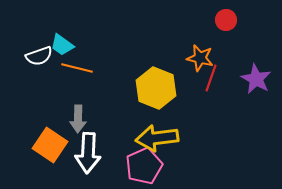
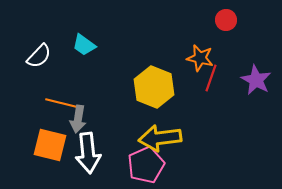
cyan trapezoid: moved 22 px right
white semicircle: rotated 28 degrees counterclockwise
orange line: moved 16 px left, 35 px down
purple star: moved 1 px down
yellow hexagon: moved 2 px left, 1 px up
gray arrow: rotated 8 degrees clockwise
yellow arrow: moved 3 px right
orange square: rotated 20 degrees counterclockwise
white arrow: rotated 9 degrees counterclockwise
pink pentagon: moved 2 px right, 1 px up
